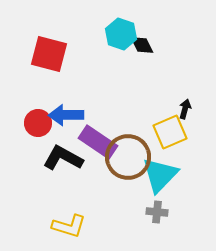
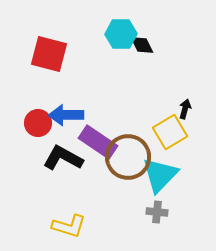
cyan hexagon: rotated 20 degrees counterclockwise
yellow square: rotated 8 degrees counterclockwise
